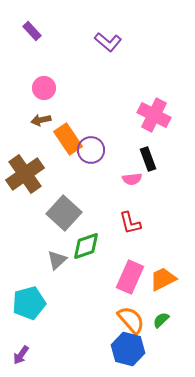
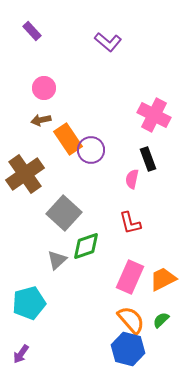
pink semicircle: rotated 108 degrees clockwise
purple arrow: moved 1 px up
